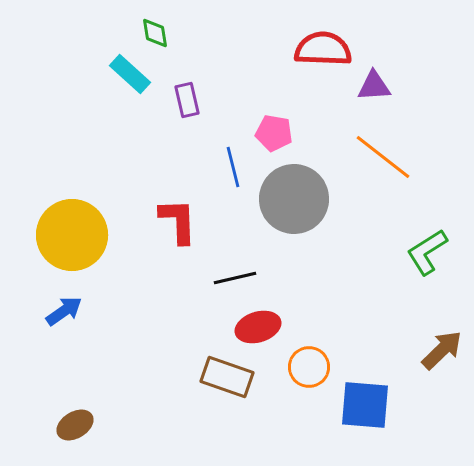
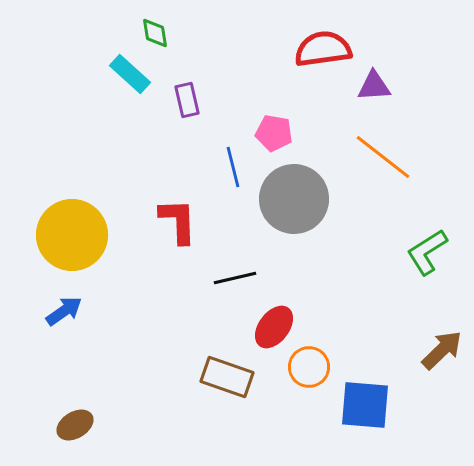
red semicircle: rotated 10 degrees counterclockwise
red ellipse: moved 16 px right; rotated 36 degrees counterclockwise
